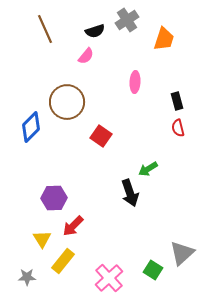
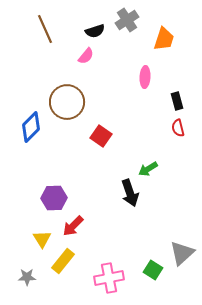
pink ellipse: moved 10 px right, 5 px up
pink cross: rotated 32 degrees clockwise
